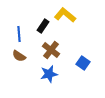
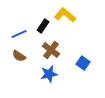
blue line: rotated 70 degrees clockwise
